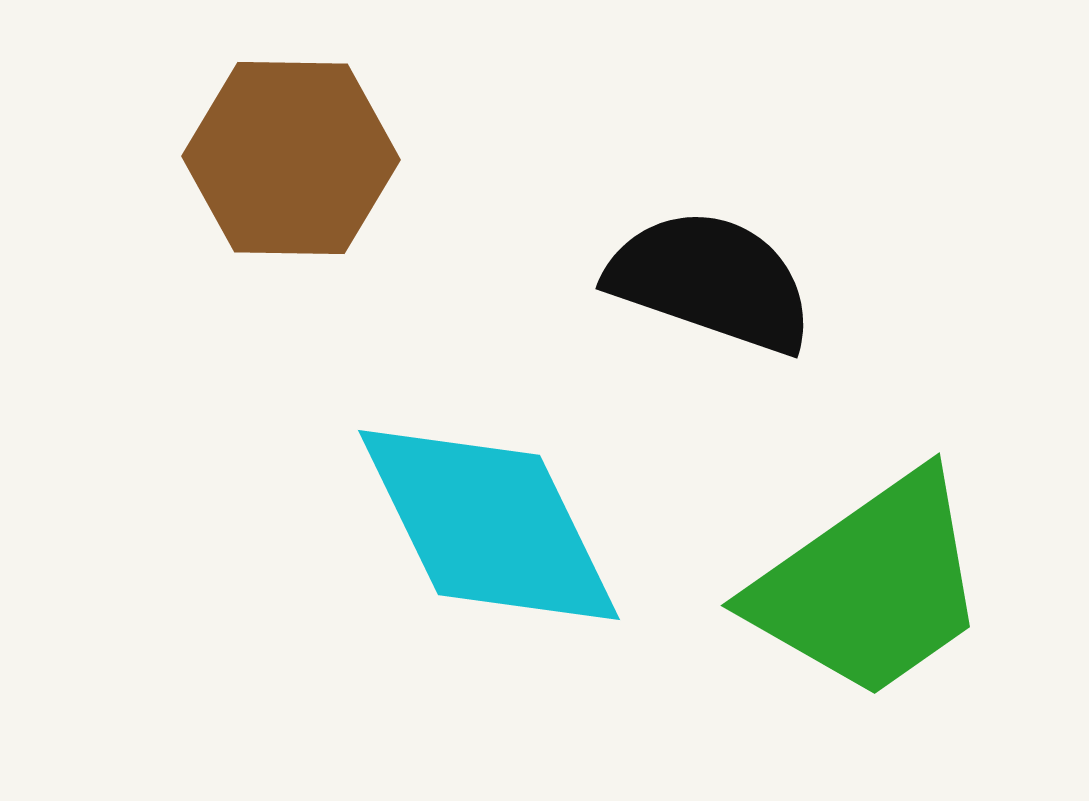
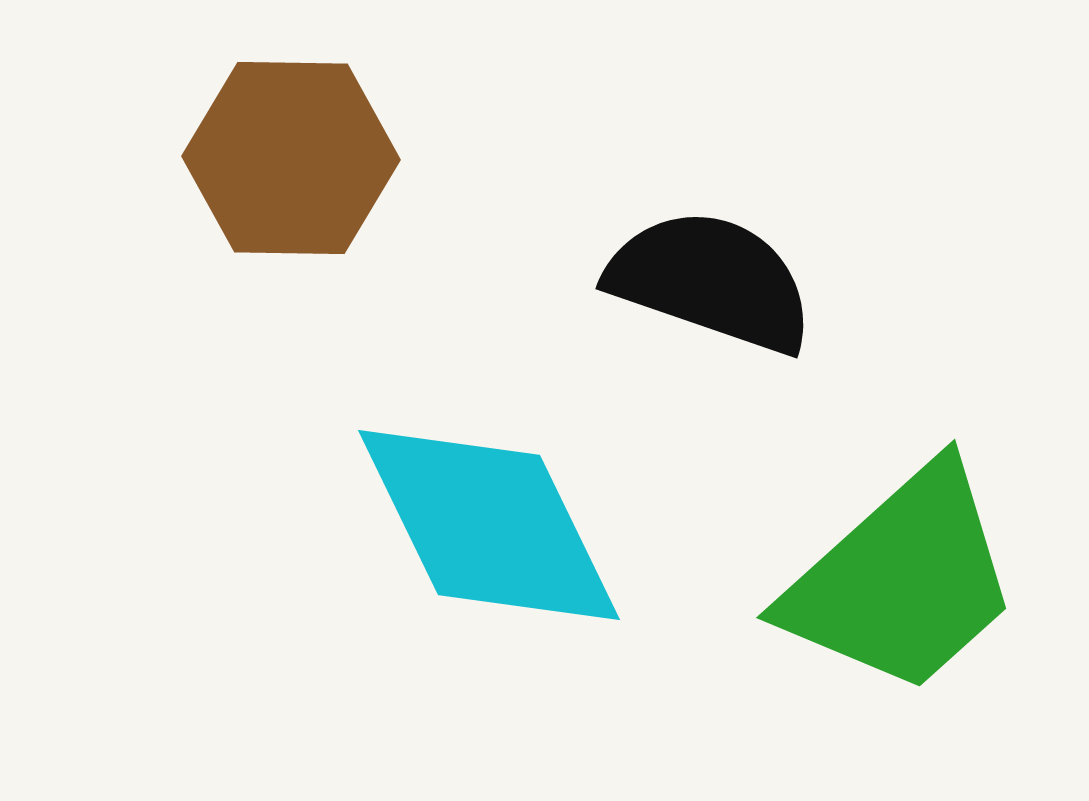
green trapezoid: moved 32 px right, 6 px up; rotated 7 degrees counterclockwise
